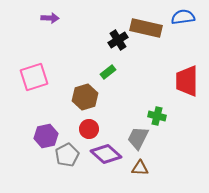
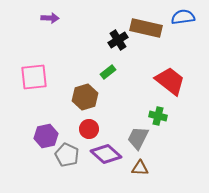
pink square: rotated 12 degrees clockwise
red trapezoid: moved 17 px left; rotated 128 degrees clockwise
green cross: moved 1 px right
gray pentagon: rotated 20 degrees counterclockwise
